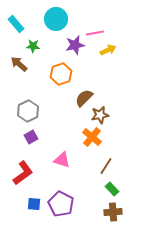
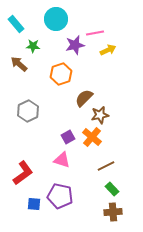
purple square: moved 37 px right
brown line: rotated 30 degrees clockwise
purple pentagon: moved 1 px left, 8 px up; rotated 15 degrees counterclockwise
